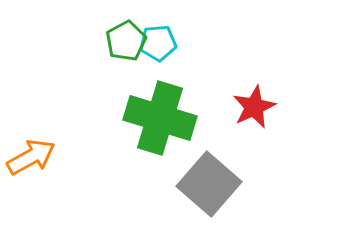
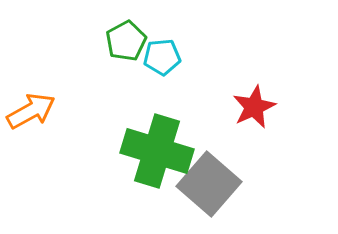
cyan pentagon: moved 4 px right, 14 px down
green cross: moved 3 px left, 33 px down
orange arrow: moved 46 px up
